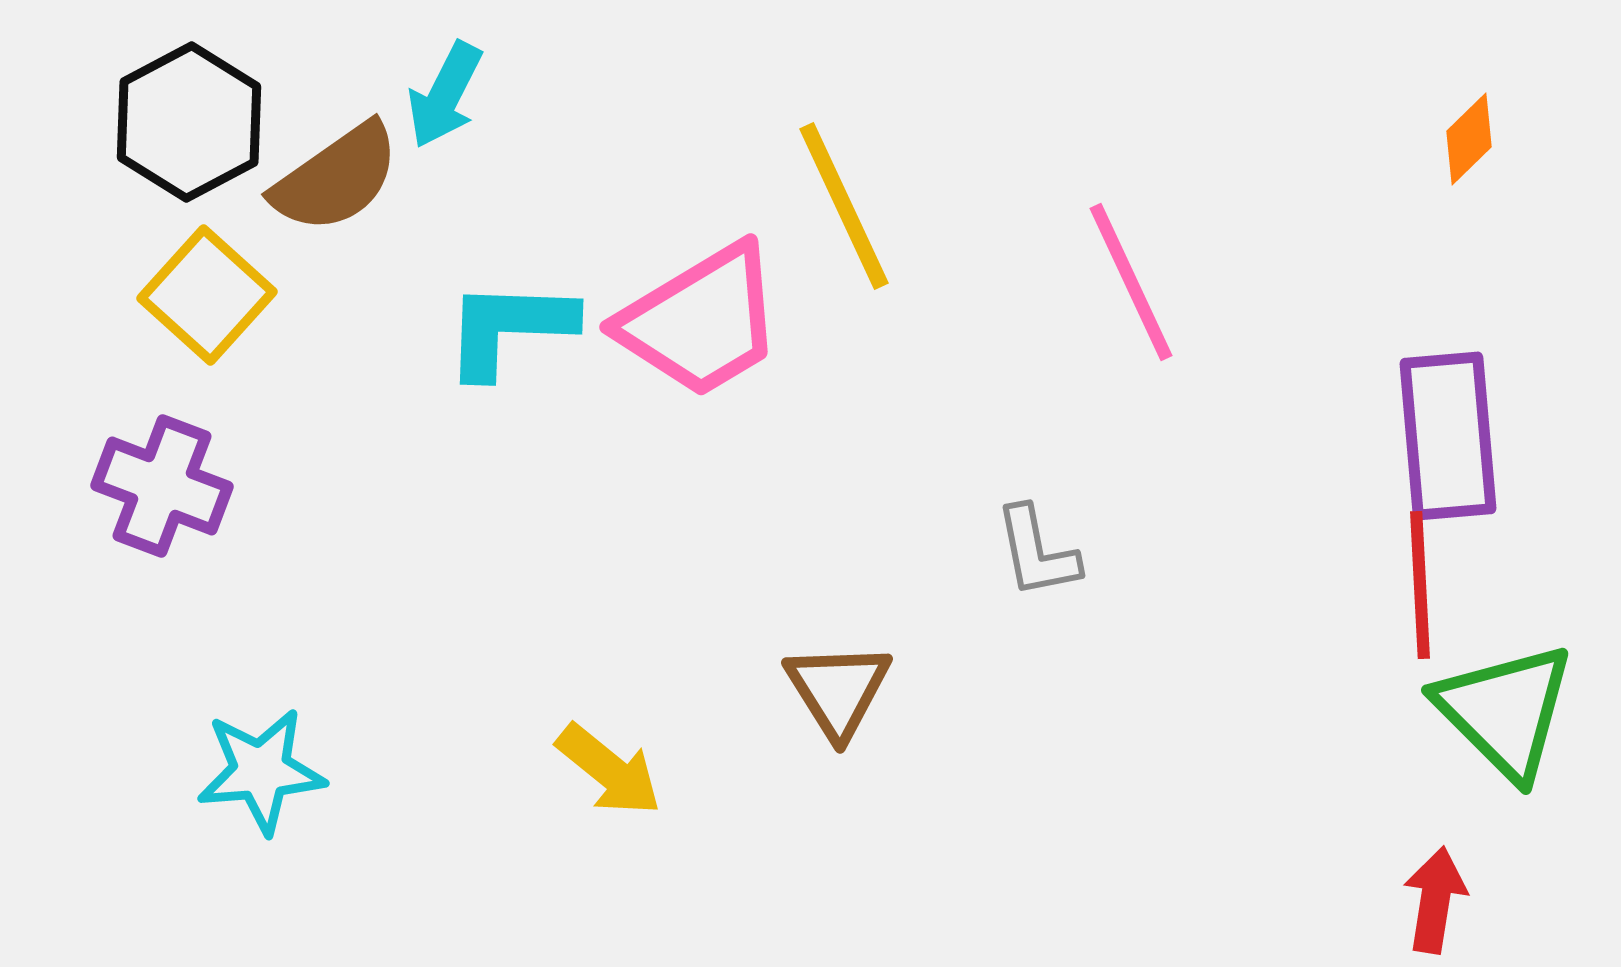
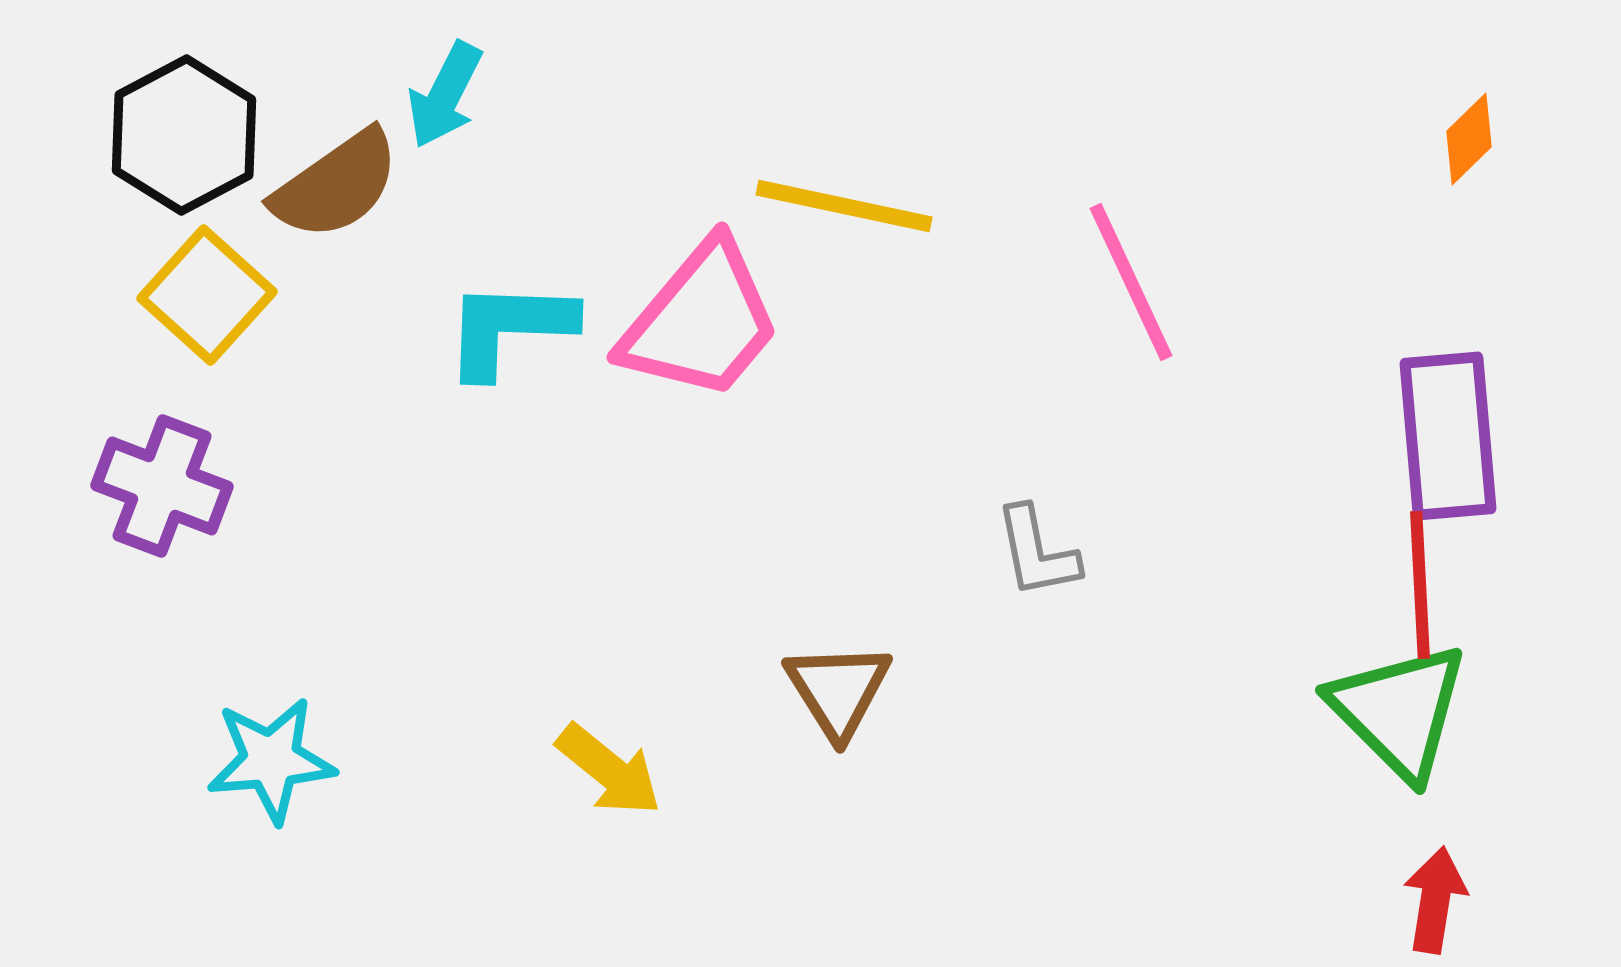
black hexagon: moved 5 px left, 13 px down
brown semicircle: moved 7 px down
yellow line: rotated 53 degrees counterclockwise
pink trapezoid: rotated 19 degrees counterclockwise
green triangle: moved 106 px left
cyan star: moved 10 px right, 11 px up
